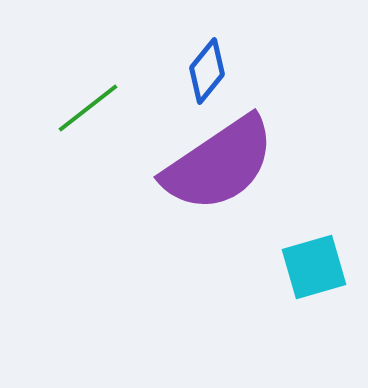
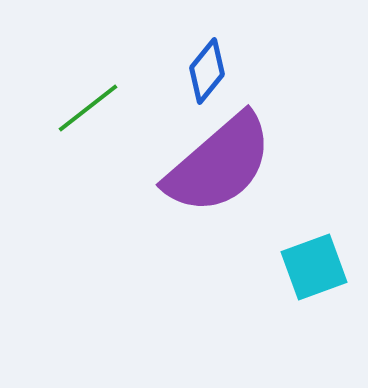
purple semicircle: rotated 7 degrees counterclockwise
cyan square: rotated 4 degrees counterclockwise
